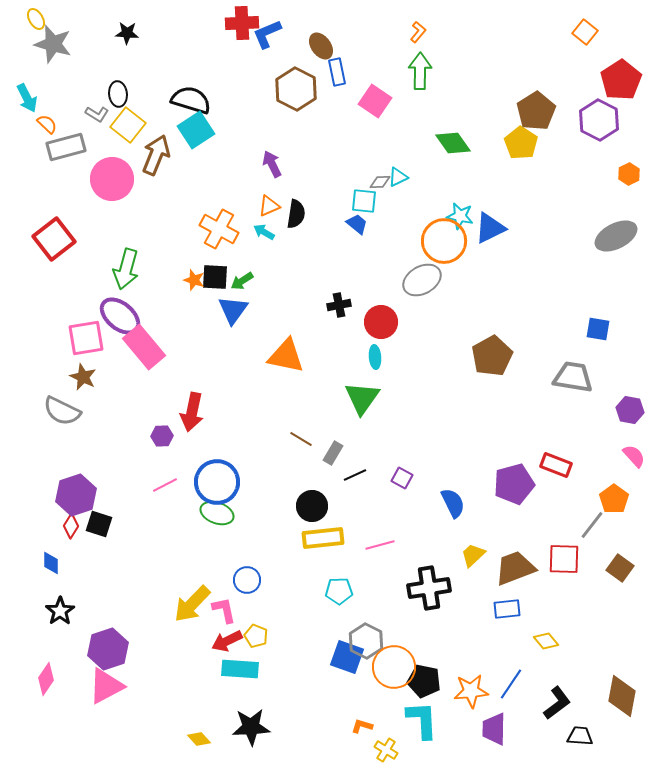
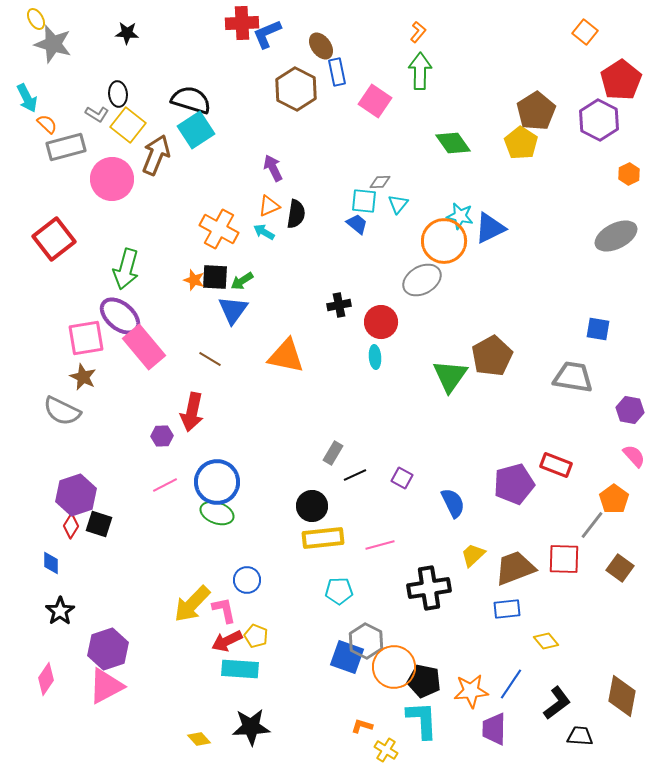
purple arrow at (272, 164): moved 1 px right, 4 px down
cyan triangle at (398, 177): moved 27 px down; rotated 25 degrees counterclockwise
green triangle at (362, 398): moved 88 px right, 22 px up
brown line at (301, 439): moved 91 px left, 80 px up
